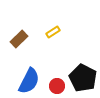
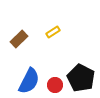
black pentagon: moved 2 px left
red circle: moved 2 px left, 1 px up
